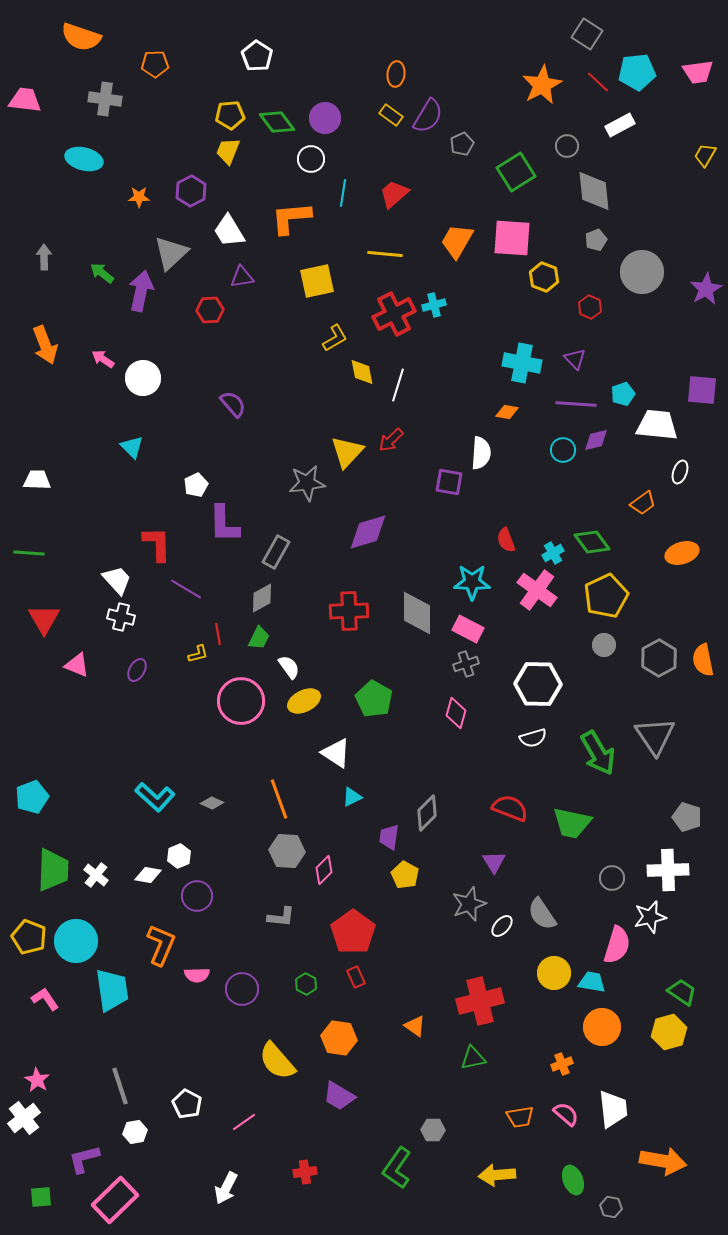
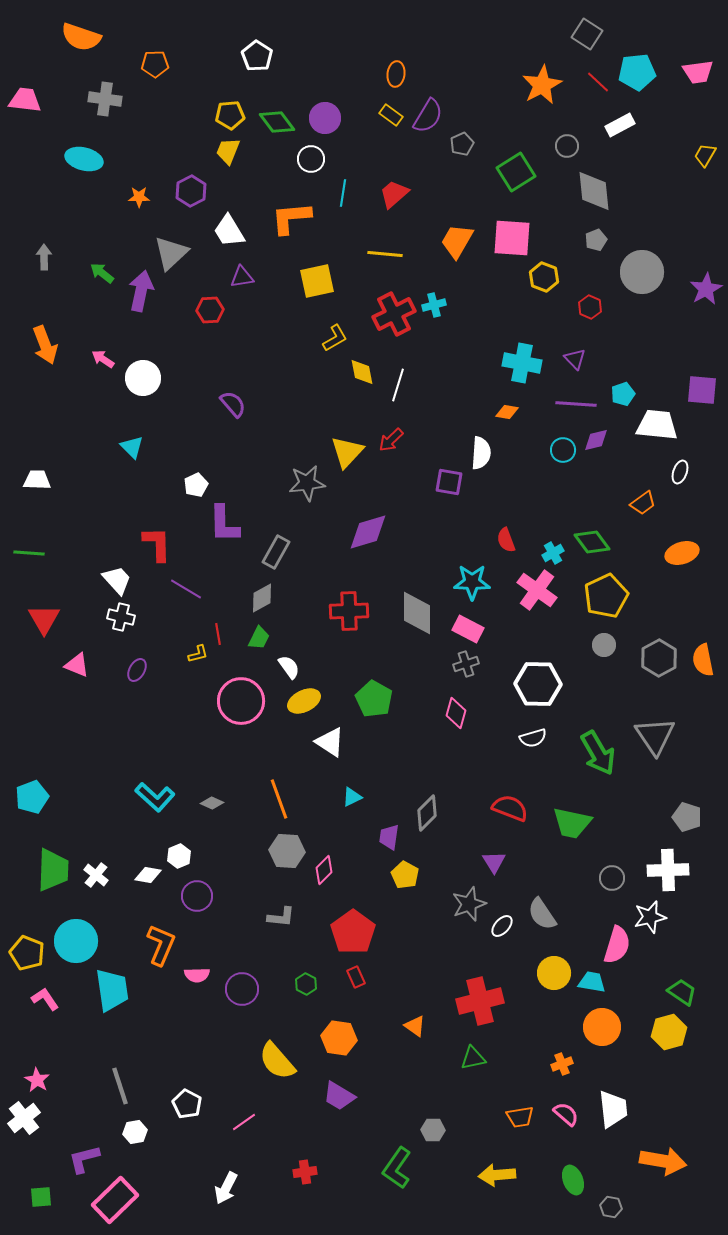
white triangle at (336, 753): moved 6 px left, 11 px up
yellow pentagon at (29, 937): moved 2 px left, 16 px down
